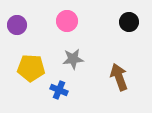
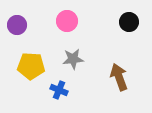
yellow pentagon: moved 2 px up
